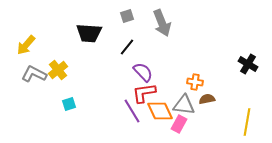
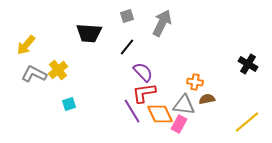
gray arrow: rotated 132 degrees counterclockwise
orange diamond: moved 3 px down
yellow line: rotated 40 degrees clockwise
